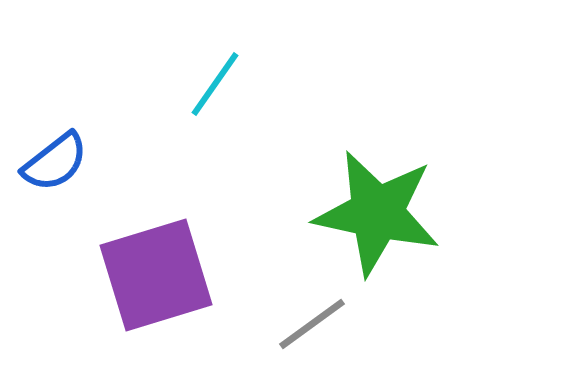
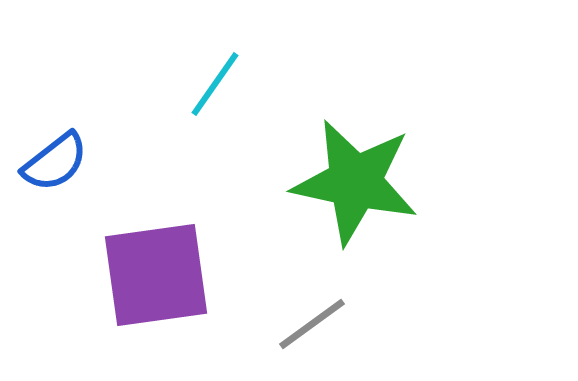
green star: moved 22 px left, 31 px up
purple square: rotated 9 degrees clockwise
